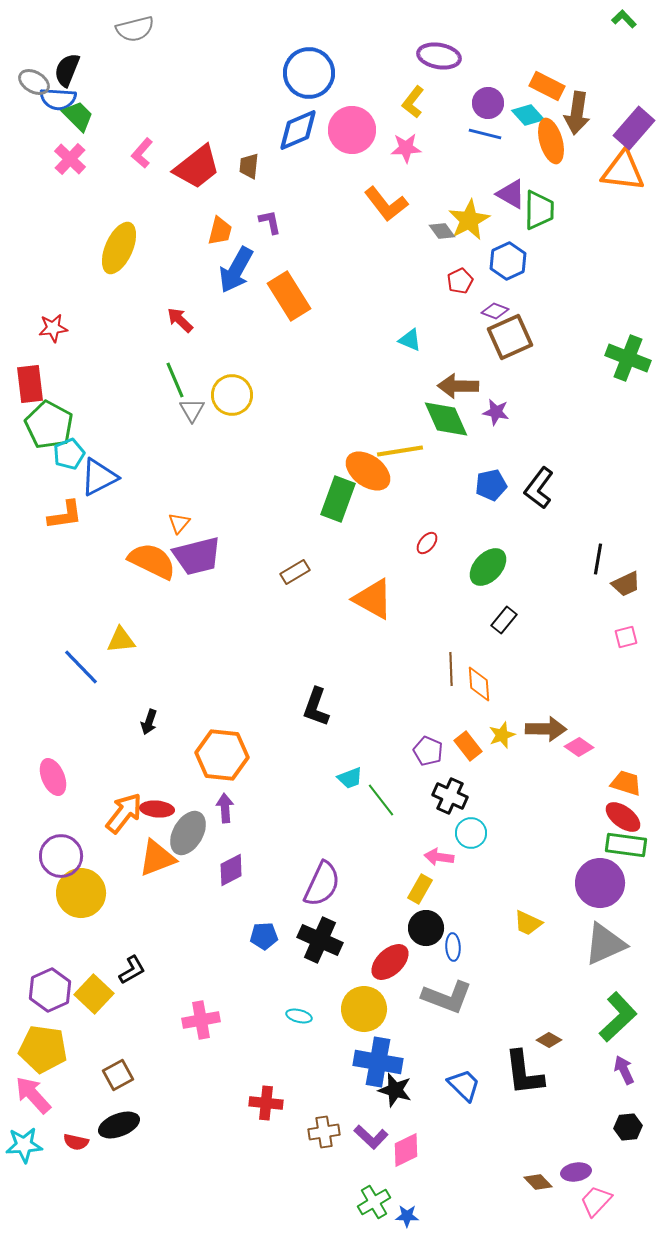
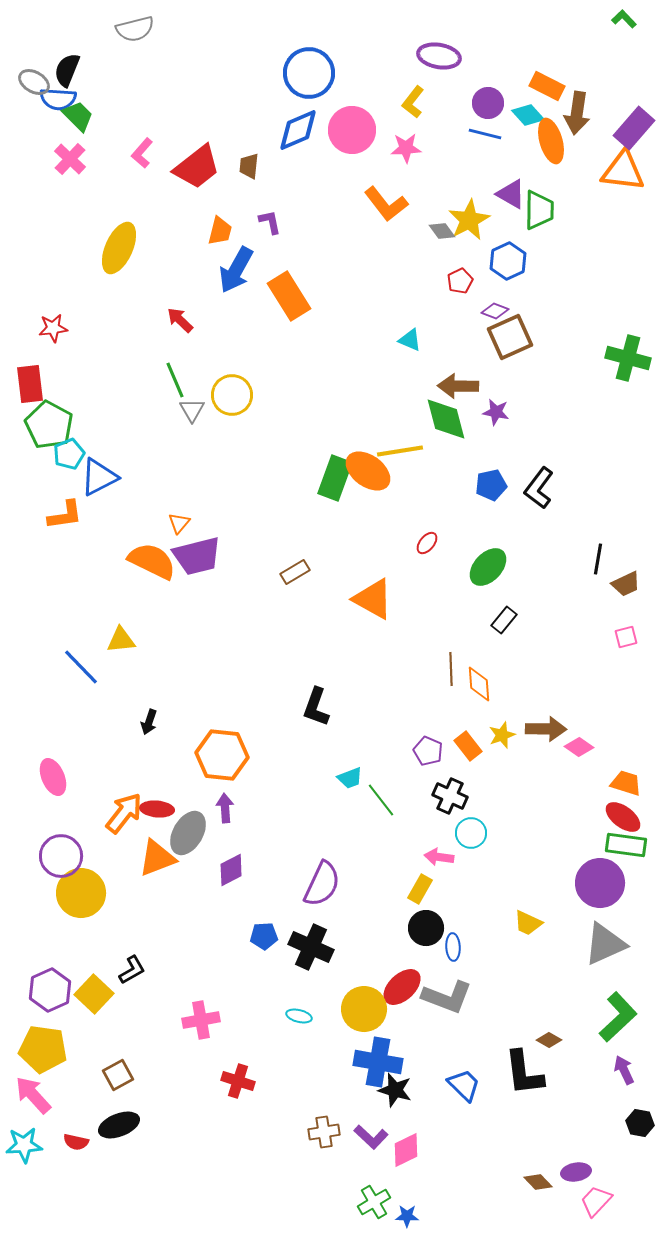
green cross at (628, 358): rotated 6 degrees counterclockwise
green diamond at (446, 419): rotated 9 degrees clockwise
green rectangle at (338, 499): moved 3 px left, 21 px up
black cross at (320, 940): moved 9 px left, 7 px down
red ellipse at (390, 962): moved 12 px right, 25 px down
red cross at (266, 1103): moved 28 px left, 22 px up; rotated 12 degrees clockwise
black hexagon at (628, 1127): moved 12 px right, 4 px up; rotated 16 degrees clockwise
